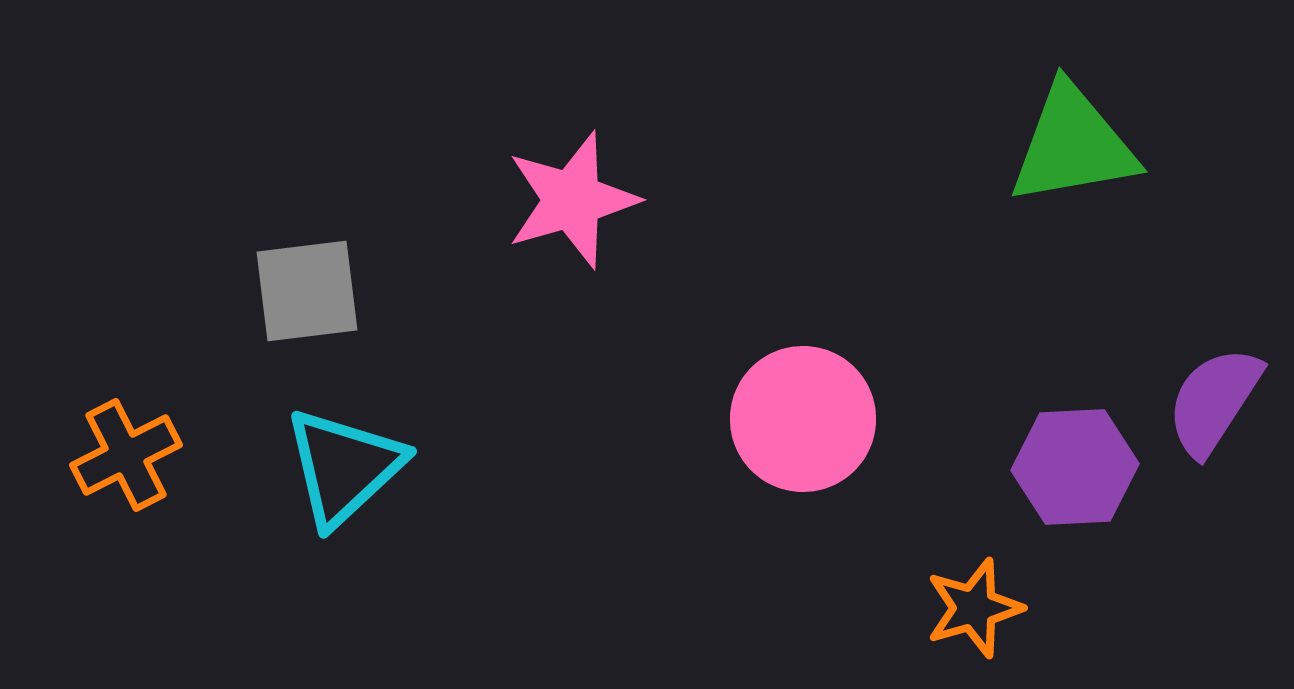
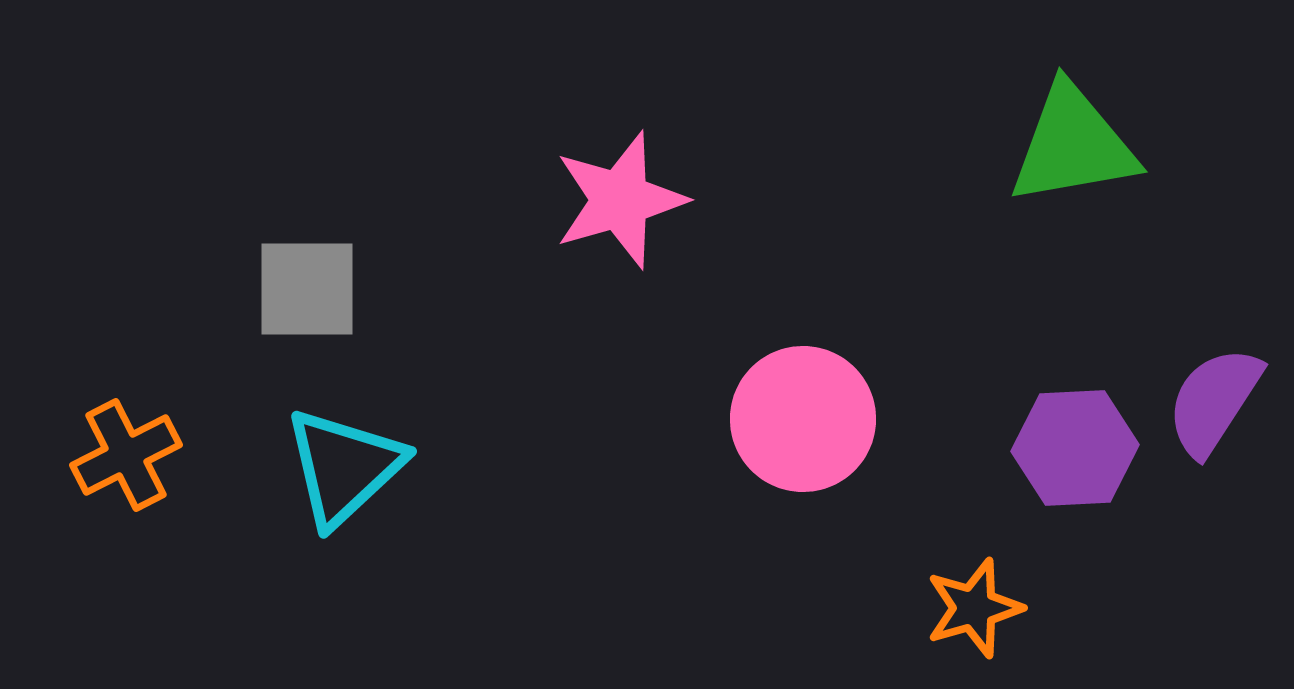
pink star: moved 48 px right
gray square: moved 2 px up; rotated 7 degrees clockwise
purple hexagon: moved 19 px up
